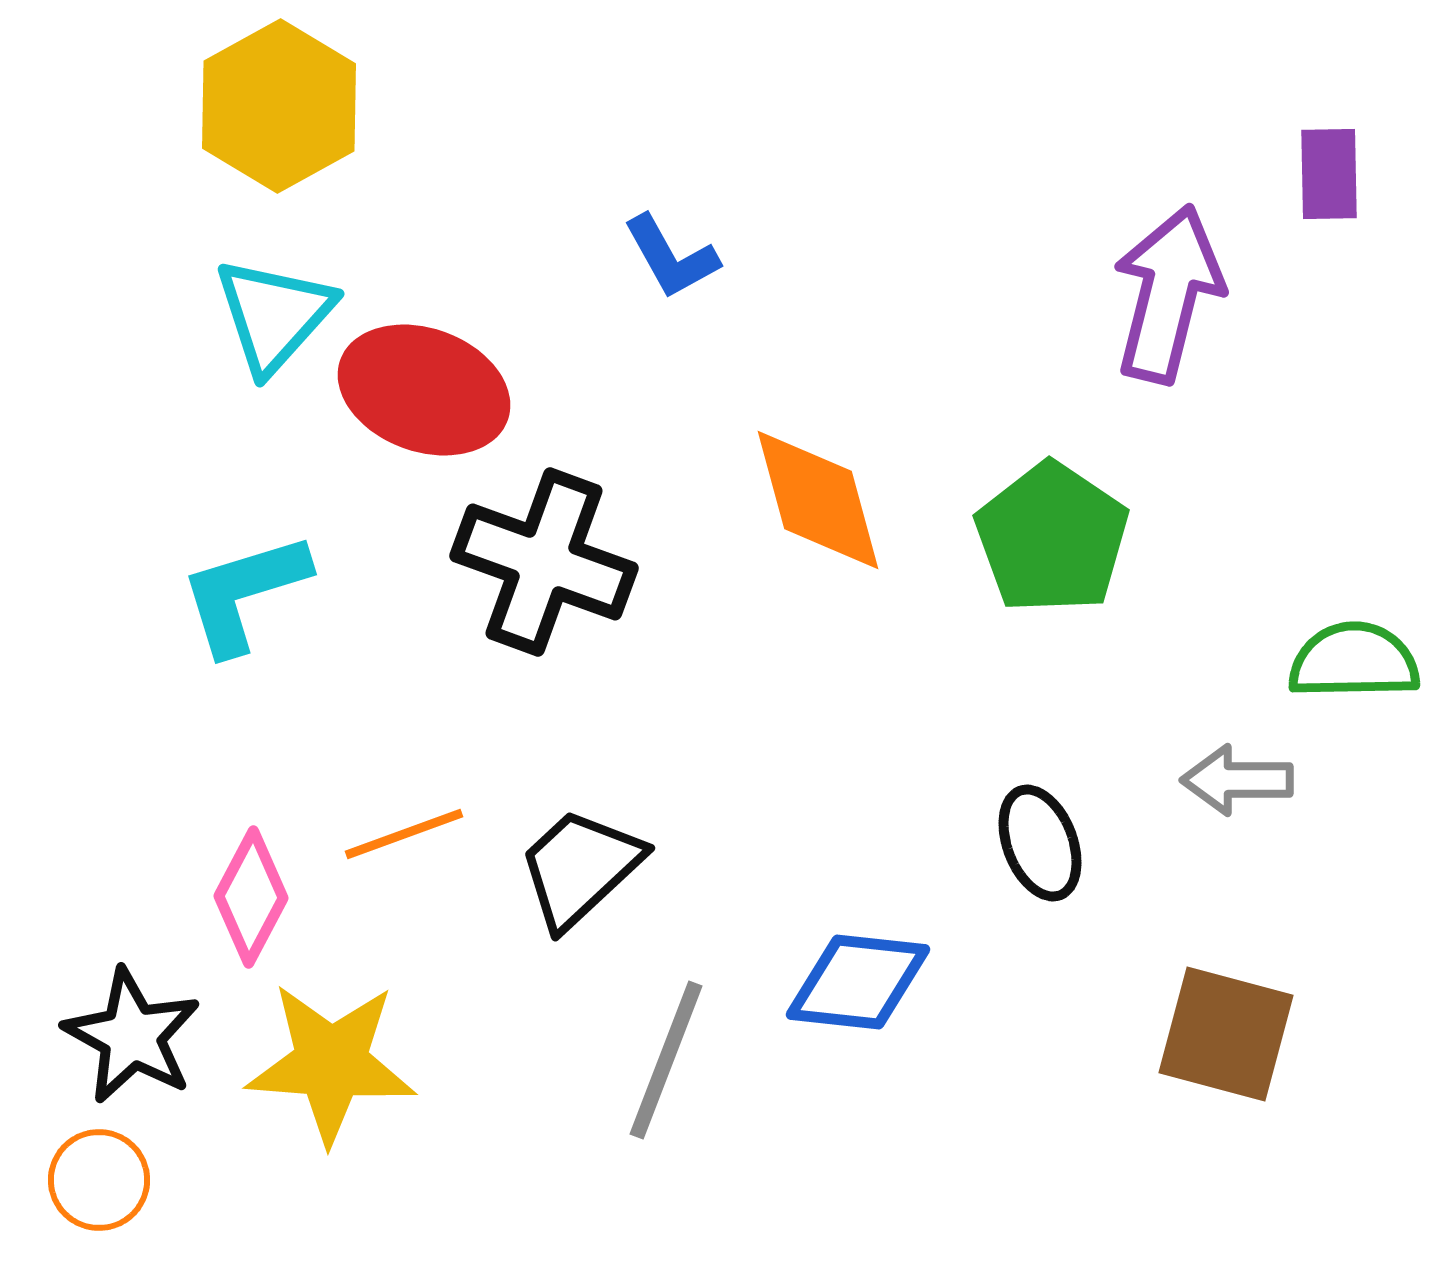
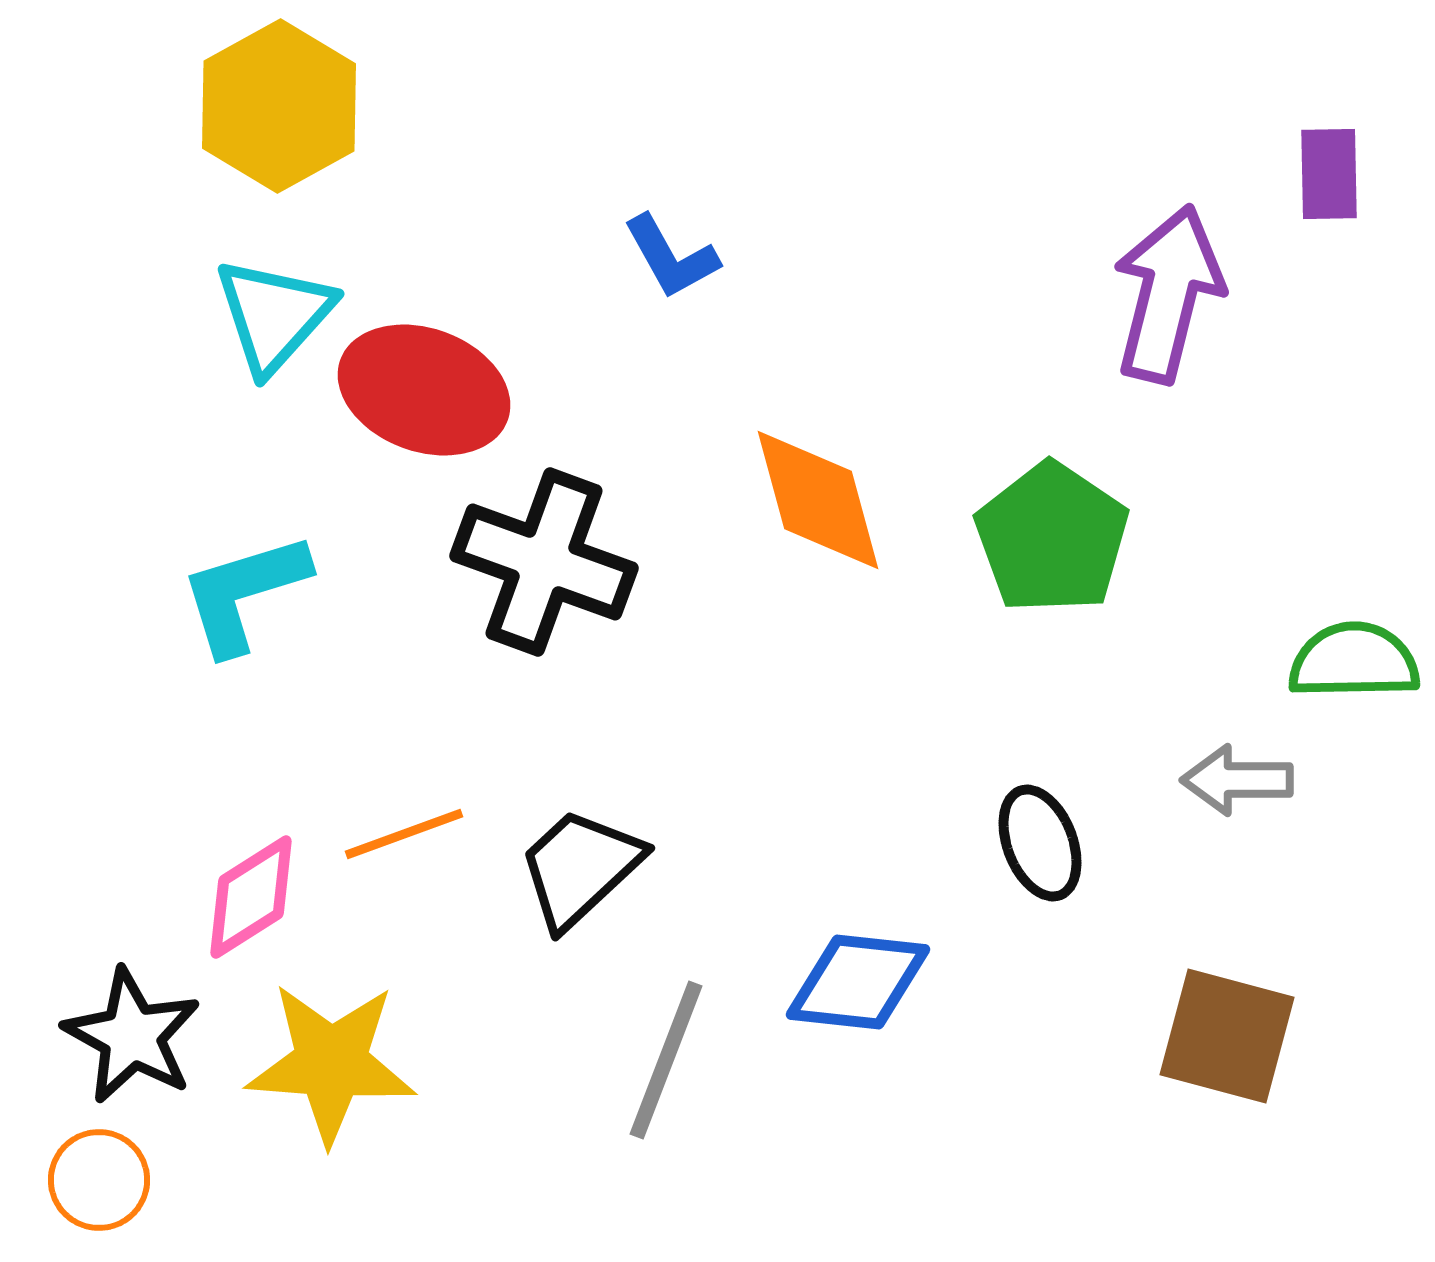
pink diamond: rotated 30 degrees clockwise
brown square: moved 1 px right, 2 px down
